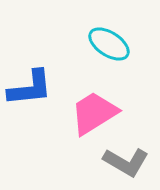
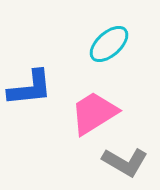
cyan ellipse: rotated 75 degrees counterclockwise
gray L-shape: moved 1 px left
